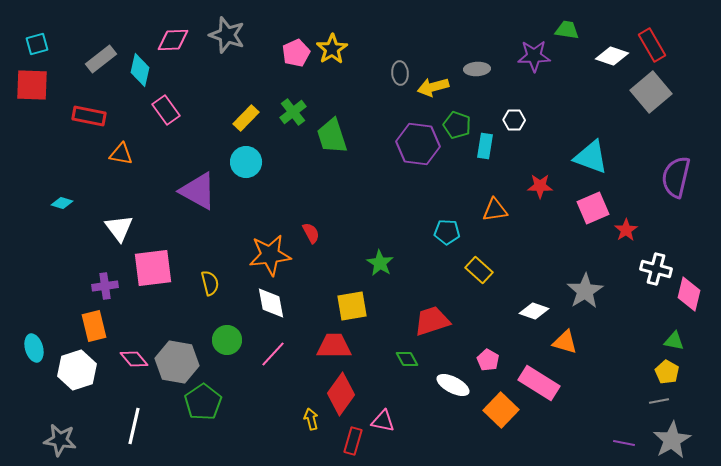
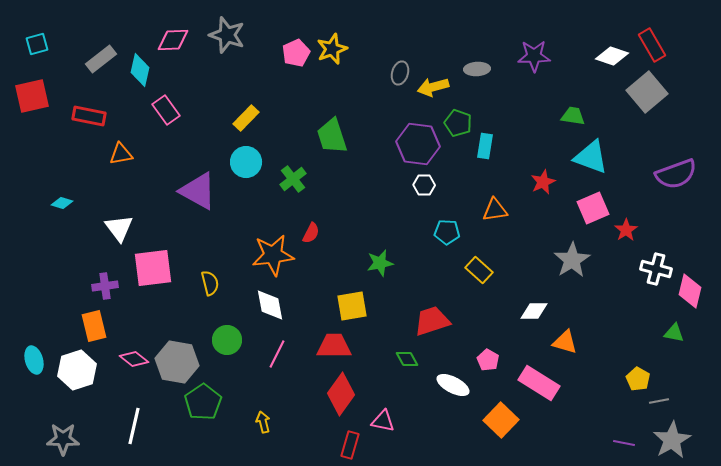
green trapezoid at (567, 30): moved 6 px right, 86 px down
yellow star at (332, 49): rotated 12 degrees clockwise
gray ellipse at (400, 73): rotated 20 degrees clockwise
red square at (32, 85): moved 11 px down; rotated 15 degrees counterclockwise
gray square at (651, 92): moved 4 px left
green cross at (293, 112): moved 67 px down
white hexagon at (514, 120): moved 90 px left, 65 px down
green pentagon at (457, 125): moved 1 px right, 2 px up
orange triangle at (121, 154): rotated 20 degrees counterclockwise
purple semicircle at (676, 177): moved 3 px up; rotated 123 degrees counterclockwise
red star at (540, 186): moved 3 px right, 4 px up; rotated 25 degrees counterclockwise
red semicircle at (311, 233): rotated 55 degrees clockwise
orange star at (270, 255): moved 3 px right
green star at (380, 263): rotated 28 degrees clockwise
gray star at (585, 291): moved 13 px left, 31 px up
pink diamond at (689, 294): moved 1 px right, 3 px up
white diamond at (271, 303): moved 1 px left, 2 px down
white diamond at (534, 311): rotated 20 degrees counterclockwise
green triangle at (674, 341): moved 8 px up
cyan ellipse at (34, 348): moved 12 px down
pink line at (273, 354): moved 4 px right; rotated 16 degrees counterclockwise
pink diamond at (134, 359): rotated 12 degrees counterclockwise
yellow pentagon at (667, 372): moved 29 px left, 7 px down
orange square at (501, 410): moved 10 px down
yellow arrow at (311, 419): moved 48 px left, 3 px down
gray star at (60, 440): moved 3 px right, 1 px up; rotated 8 degrees counterclockwise
red rectangle at (353, 441): moved 3 px left, 4 px down
